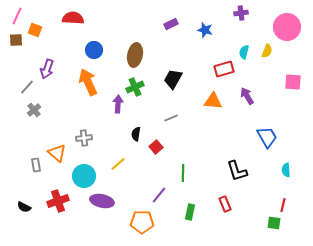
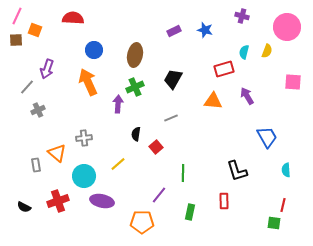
purple cross at (241, 13): moved 1 px right, 3 px down; rotated 24 degrees clockwise
purple rectangle at (171, 24): moved 3 px right, 7 px down
gray cross at (34, 110): moved 4 px right; rotated 16 degrees clockwise
red rectangle at (225, 204): moved 1 px left, 3 px up; rotated 21 degrees clockwise
